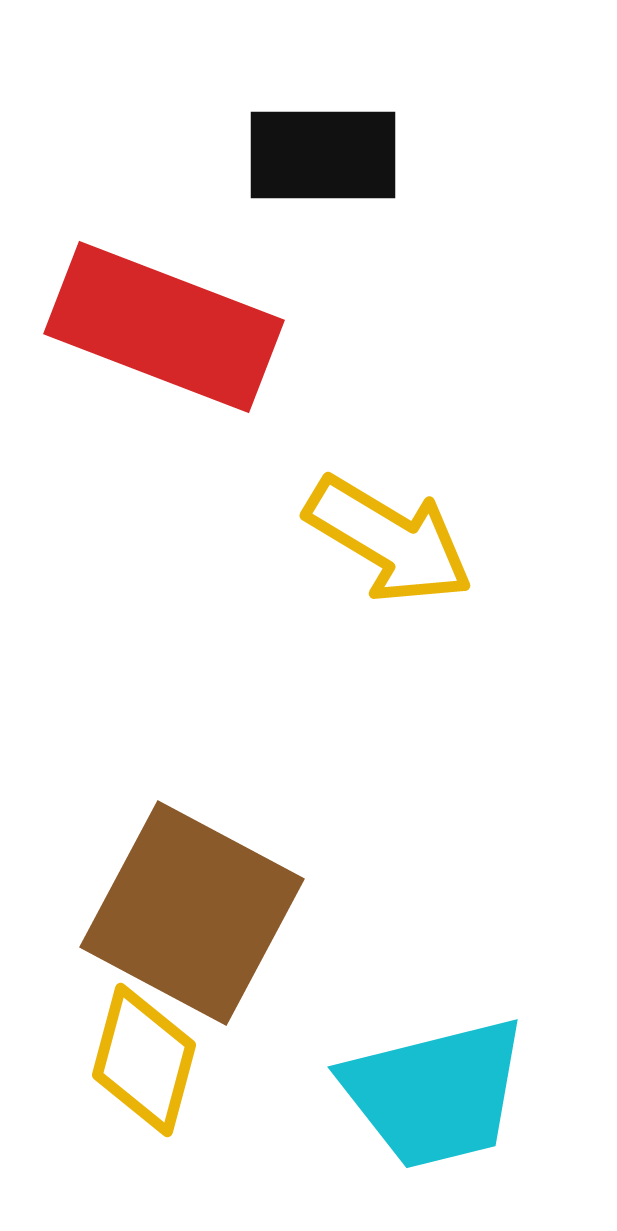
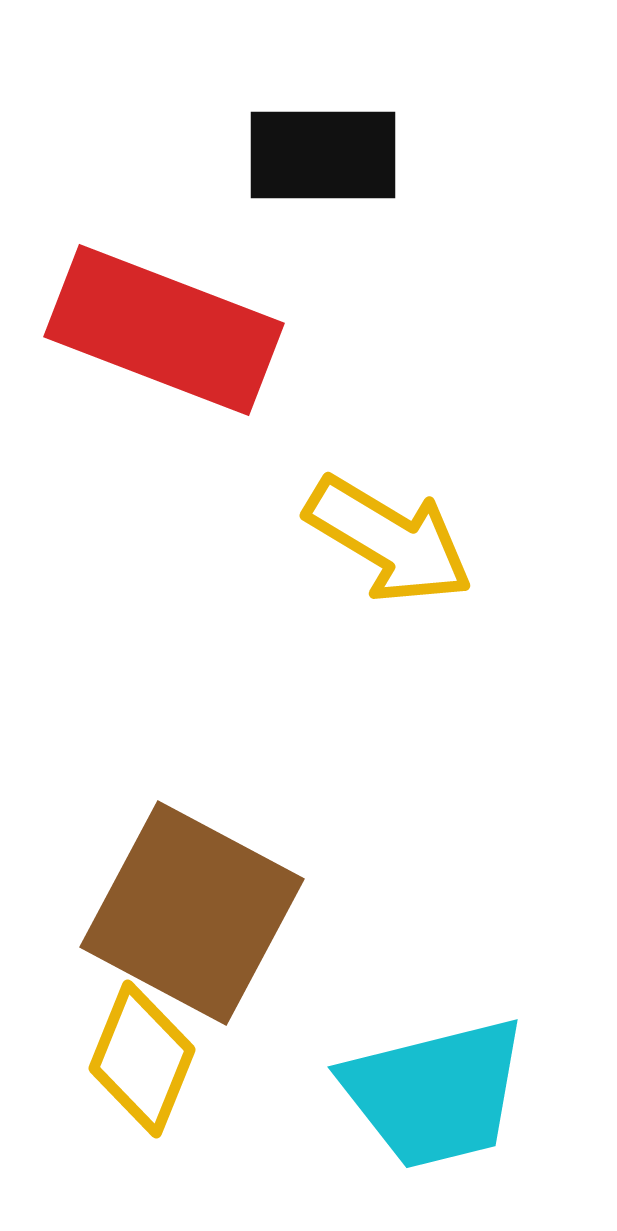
red rectangle: moved 3 px down
yellow diamond: moved 2 px left, 1 px up; rotated 7 degrees clockwise
